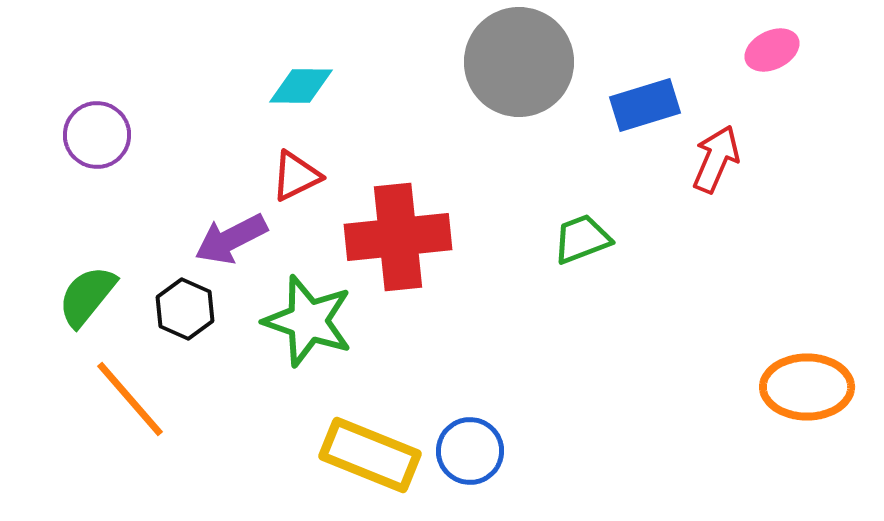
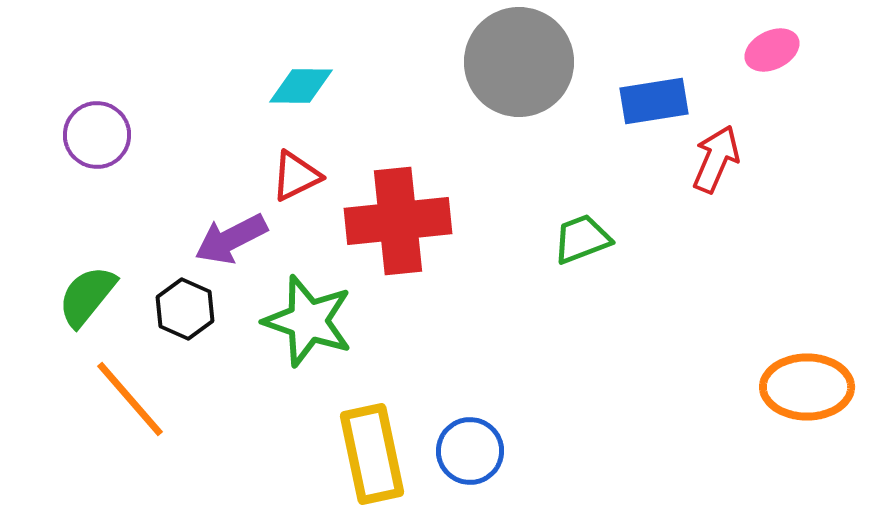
blue rectangle: moved 9 px right, 4 px up; rotated 8 degrees clockwise
red cross: moved 16 px up
yellow rectangle: moved 2 px right, 1 px up; rotated 56 degrees clockwise
